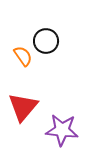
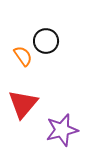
red triangle: moved 3 px up
purple star: rotated 20 degrees counterclockwise
